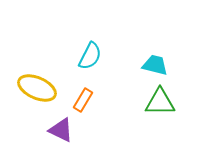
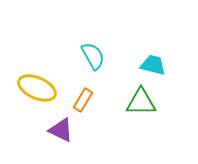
cyan semicircle: moved 3 px right; rotated 56 degrees counterclockwise
cyan trapezoid: moved 2 px left
green triangle: moved 19 px left
